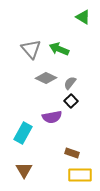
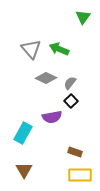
green triangle: rotated 35 degrees clockwise
brown rectangle: moved 3 px right, 1 px up
